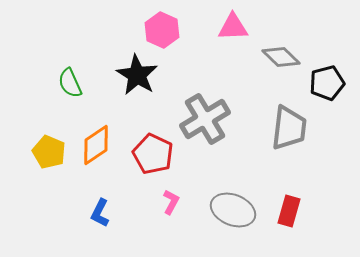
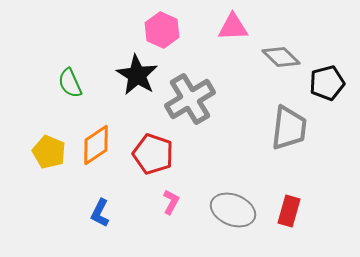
gray cross: moved 15 px left, 20 px up
red pentagon: rotated 6 degrees counterclockwise
